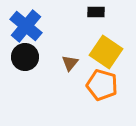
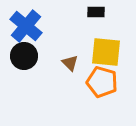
yellow square: rotated 28 degrees counterclockwise
black circle: moved 1 px left, 1 px up
brown triangle: rotated 24 degrees counterclockwise
orange pentagon: moved 3 px up
